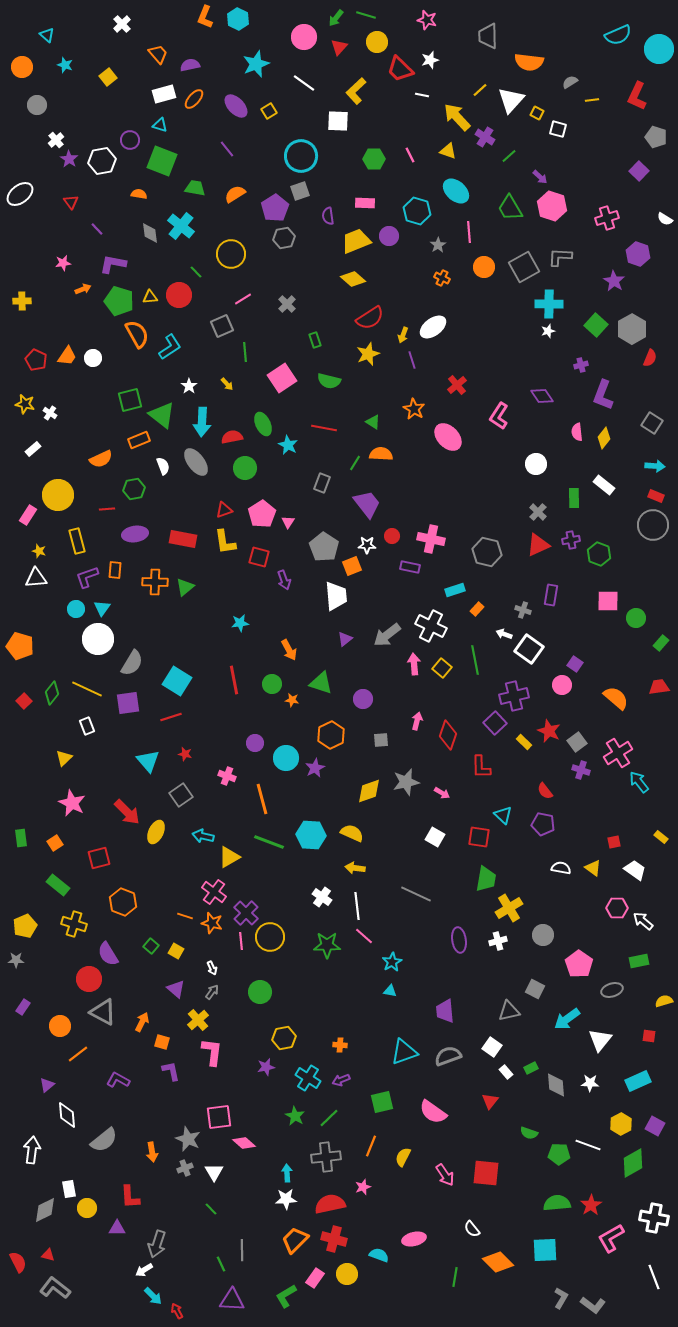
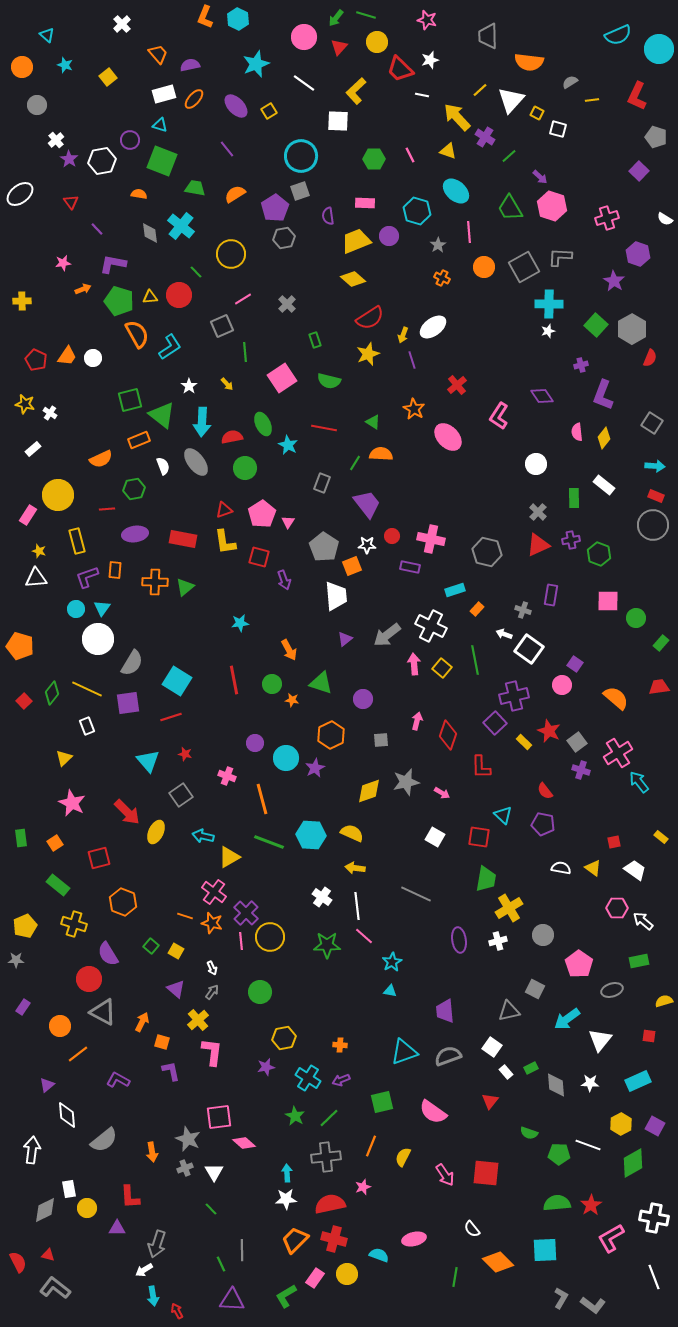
cyan arrow at (153, 1296): rotated 36 degrees clockwise
